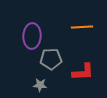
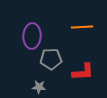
gray star: moved 1 px left, 2 px down
